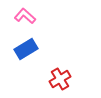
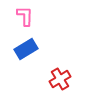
pink L-shape: rotated 50 degrees clockwise
